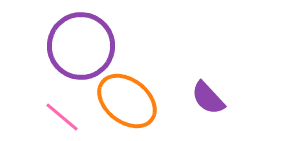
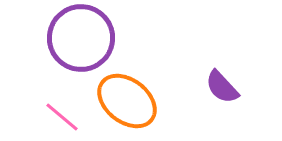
purple circle: moved 8 px up
purple semicircle: moved 14 px right, 11 px up
